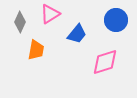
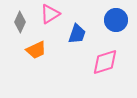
blue trapezoid: rotated 20 degrees counterclockwise
orange trapezoid: rotated 55 degrees clockwise
